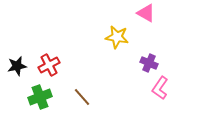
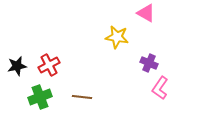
brown line: rotated 42 degrees counterclockwise
